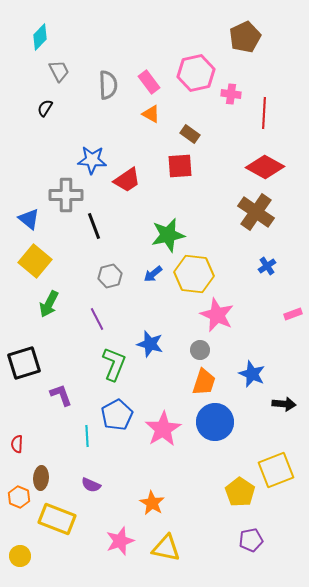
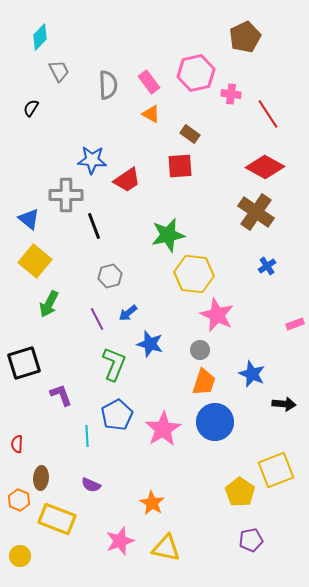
black semicircle at (45, 108): moved 14 px left
red line at (264, 113): moved 4 px right, 1 px down; rotated 36 degrees counterclockwise
blue arrow at (153, 274): moved 25 px left, 39 px down
pink rectangle at (293, 314): moved 2 px right, 10 px down
orange hexagon at (19, 497): moved 3 px down
